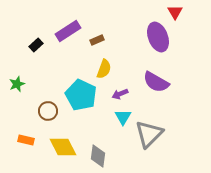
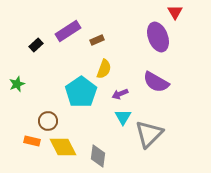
cyan pentagon: moved 3 px up; rotated 12 degrees clockwise
brown circle: moved 10 px down
orange rectangle: moved 6 px right, 1 px down
